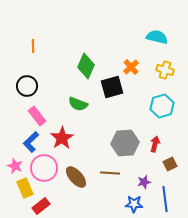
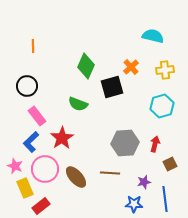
cyan semicircle: moved 4 px left, 1 px up
yellow cross: rotated 24 degrees counterclockwise
pink circle: moved 1 px right, 1 px down
